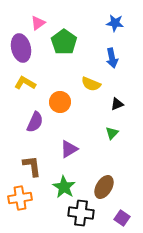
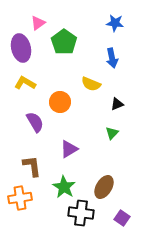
purple semicircle: rotated 55 degrees counterclockwise
